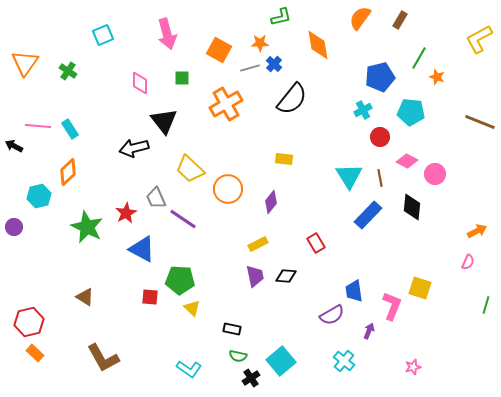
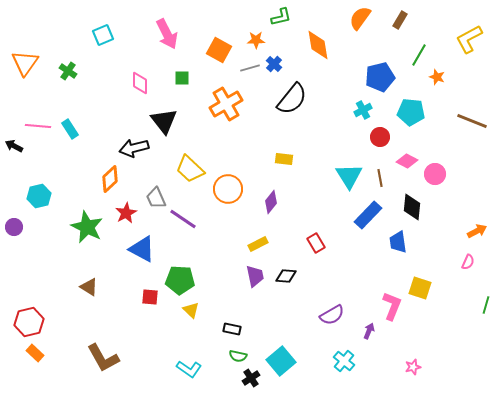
pink arrow at (167, 34): rotated 12 degrees counterclockwise
yellow L-shape at (479, 39): moved 10 px left
orange star at (260, 43): moved 4 px left, 3 px up
green line at (419, 58): moved 3 px up
brown line at (480, 122): moved 8 px left, 1 px up
orange diamond at (68, 172): moved 42 px right, 7 px down
blue trapezoid at (354, 291): moved 44 px right, 49 px up
brown triangle at (85, 297): moved 4 px right, 10 px up
yellow triangle at (192, 308): moved 1 px left, 2 px down
